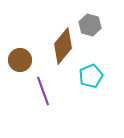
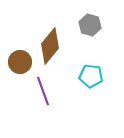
brown diamond: moved 13 px left
brown circle: moved 2 px down
cyan pentagon: rotated 30 degrees clockwise
